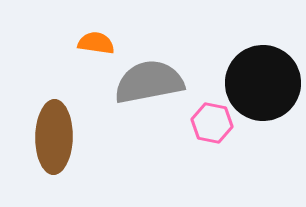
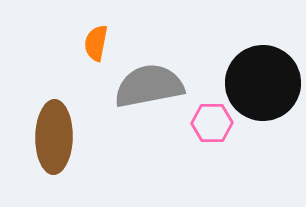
orange semicircle: rotated 87 degrees counterclockwise
gray semicircle: moved 4 px down
pink hexagon: rotated 12 degrees counterclockwise
